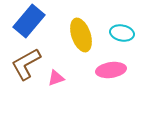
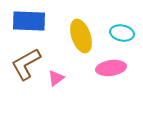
blue rectangle: rotated 52 degrees clockwise
yellow ellipse: moved 1 px down
pink ellipse: moved 2 px up
pink triangle: rotated 18 degrees counterclockwise
